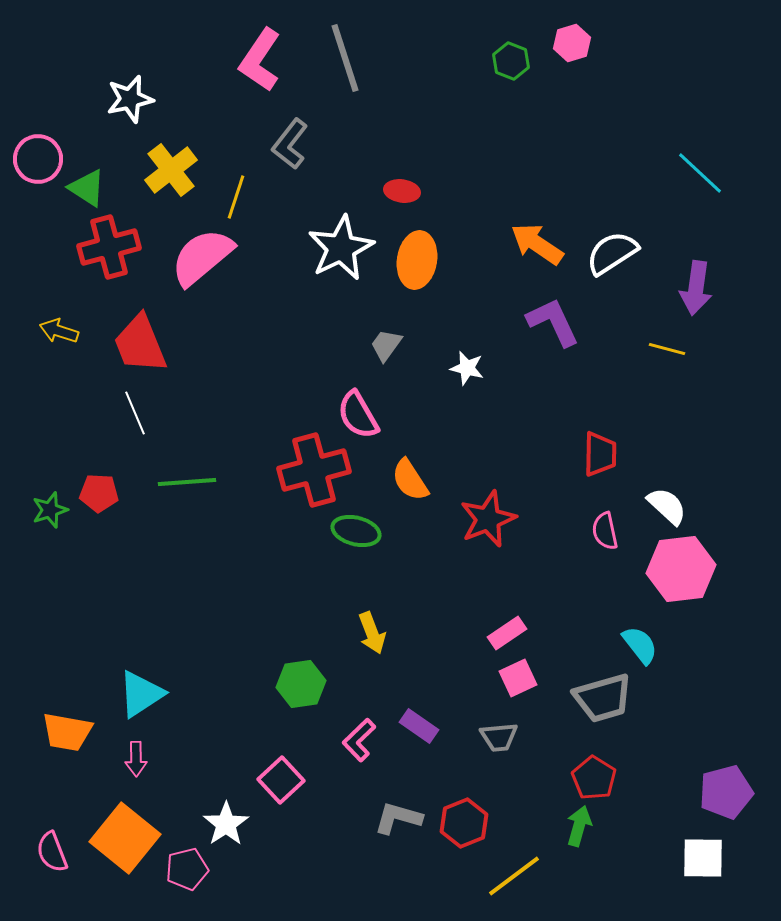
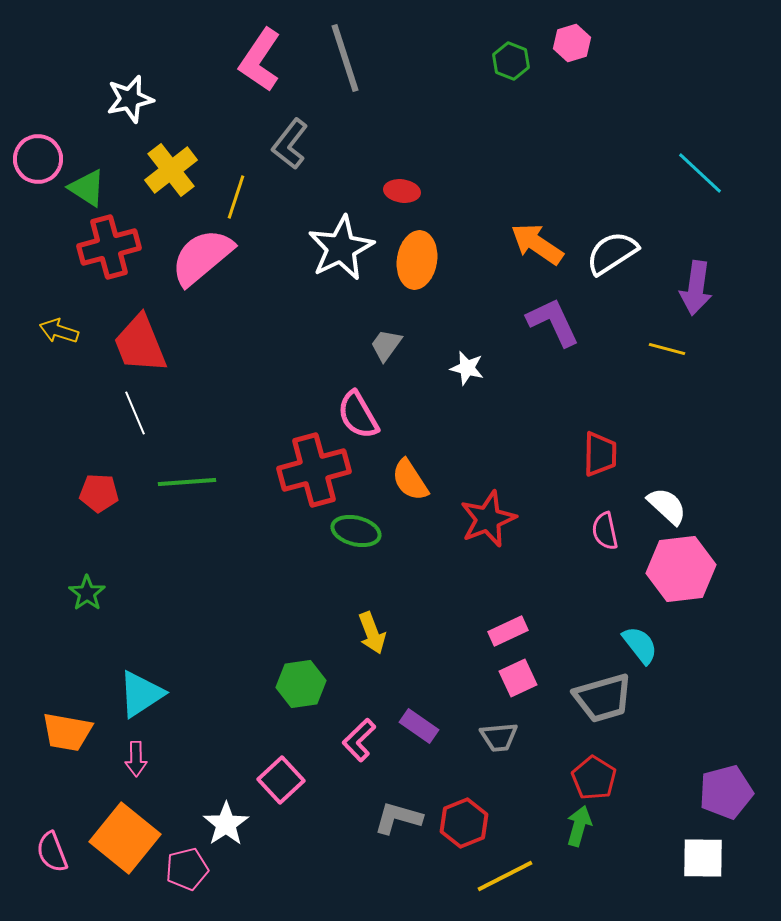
green star at (50, 510): moved 37 px right, 83 px down; rotated 18 degrees counterclockwise
pink rectangle at (507, 633): moved 1 px right, 2 px up; rotated 9 degrees clockwise
yellow line at (514, 876): moved 9 px left; rotated 10 degrees clockwise
